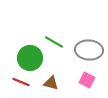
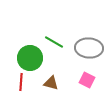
gray ellipse: moved 2 px up
red line: rotated 72 degrees clockwise
